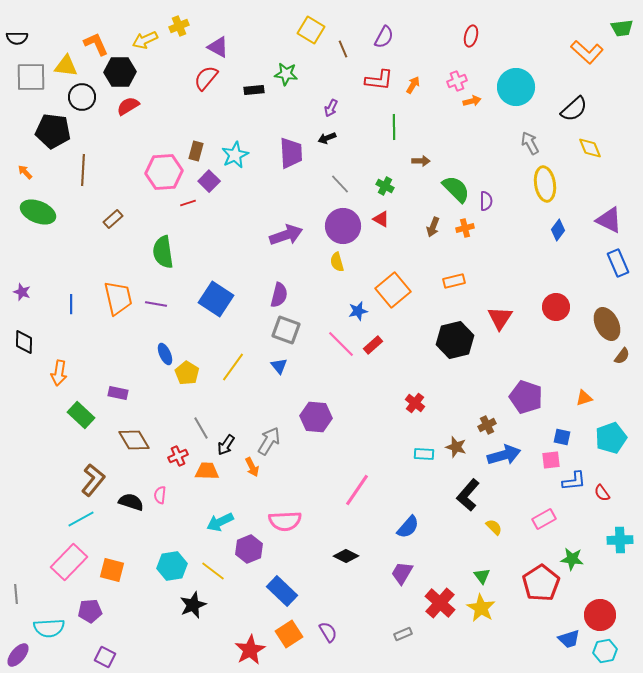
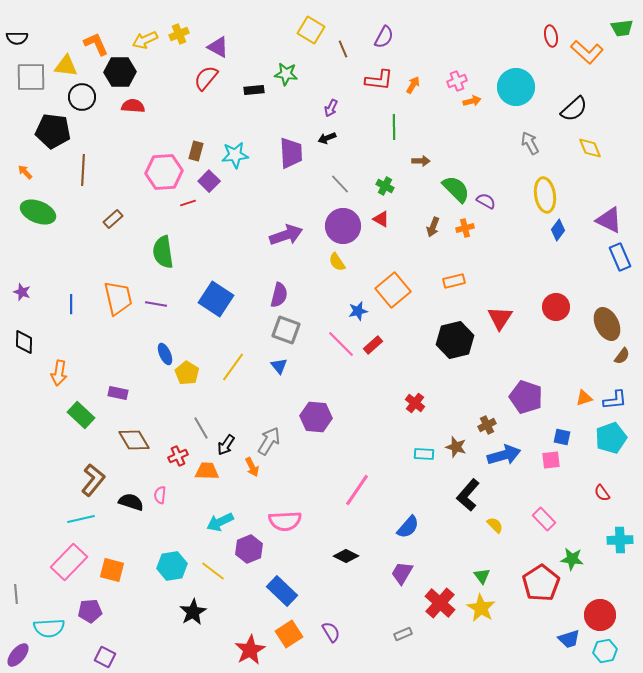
yellow cross at (179, 26): moved 8 px down
red ellipse at (471, 36): moved 80 px right; rotated 25 degrees counterclockwise
red semicircle at (128, 106): moved 5 px right; rotated 35 degrees clockwise
cyan star at (235, 155): rotated 20 degrees clockwise
yellow ellipse at (545, 184): moved 11 px down
purple semicircle at (486, 201): rotated 60 degrees counterclockwise
yellow semicircle at (337, 262): rotated 18 degrees counterclockwise
blue rectangle at (618, 263): moved 2 px right, 6 px up
blue L-shape at (574, 481): moved 41 px right, 81 px up
cyan line at (81, 519): rotated 16 degrees clockwise
pink rectangle at (544, 519): rotated 75 degrees clockwise
yellow semicircle at (494, 527): moved 1 px right, 2 px up
black star at (193, 605): moved 7 px down; rotated 8 degrees counterclockwise
purple semicircle at (328, 632): moved 3 px right
